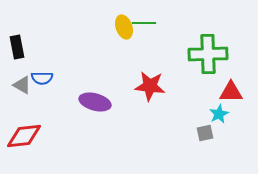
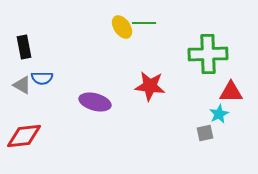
yellow ellipse: moved 2 px left; rotated 15 degrees counterclockwise
black rectangle: moved 7 px right
